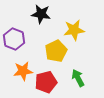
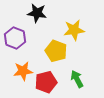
black star: moved 4 px left, 1 px up
purple hexagon: moved 1 px right, 1 px up
yellow pentagon: rotated 25 degrees counterclockwise
green arrow: moved 1 px left, 1 px down
